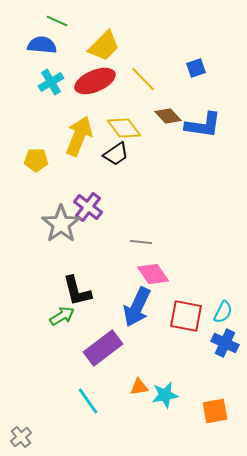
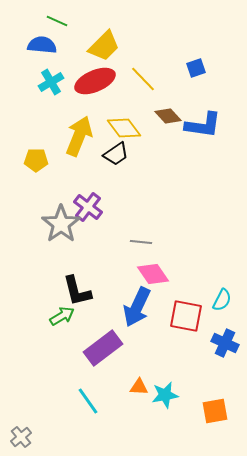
cyan semicircle: moved 1 px left, 12 px up
orange triangle: rotated 12 degrees clockwise
